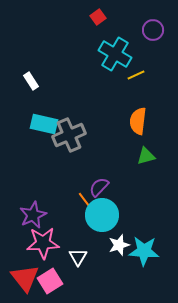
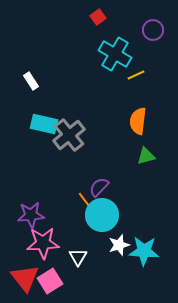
gray cross: rotated 16 degrees counterclockwise
purple star: moved 2 px left; rotated 20 degrees clockwise
